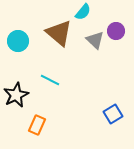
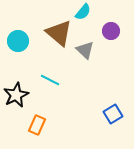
purple circle: moved 5 px left
gray triangle: moved 10 px left, 10 px down
